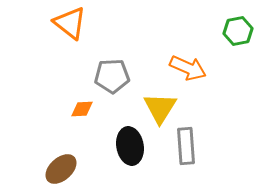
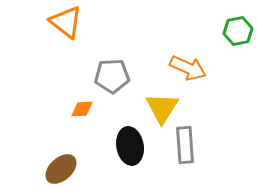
orange triangle: moved 4 px left, 1 px up
yellow triangle: moved 2 px right
gray rectangle: moved 1 px left, 1 px up
